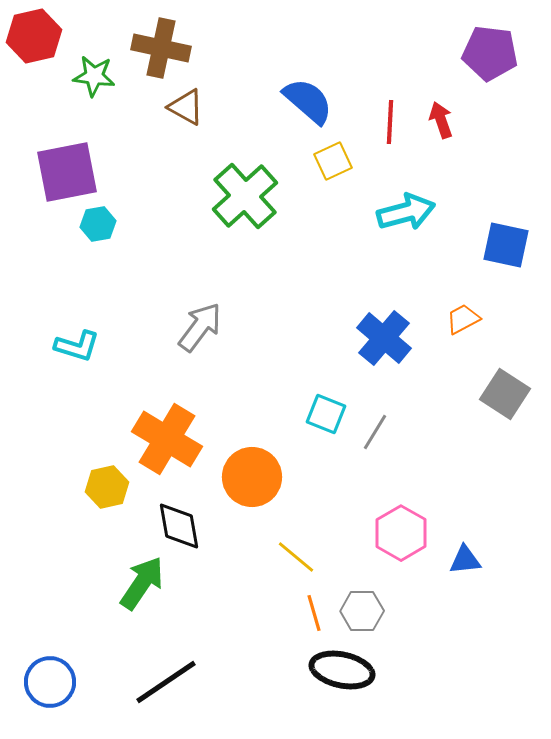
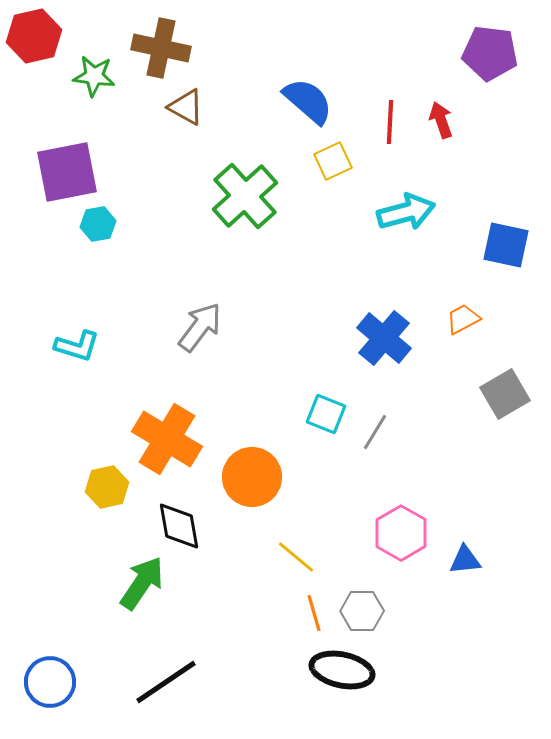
gray square: rotated 27 degrees clockwise
